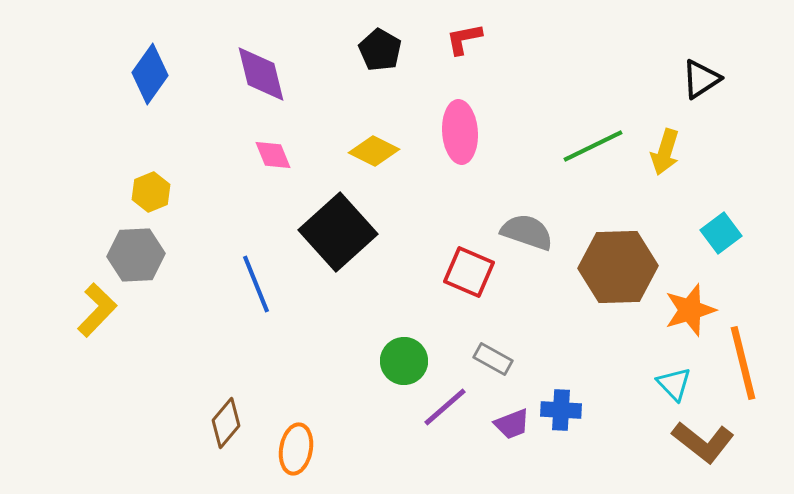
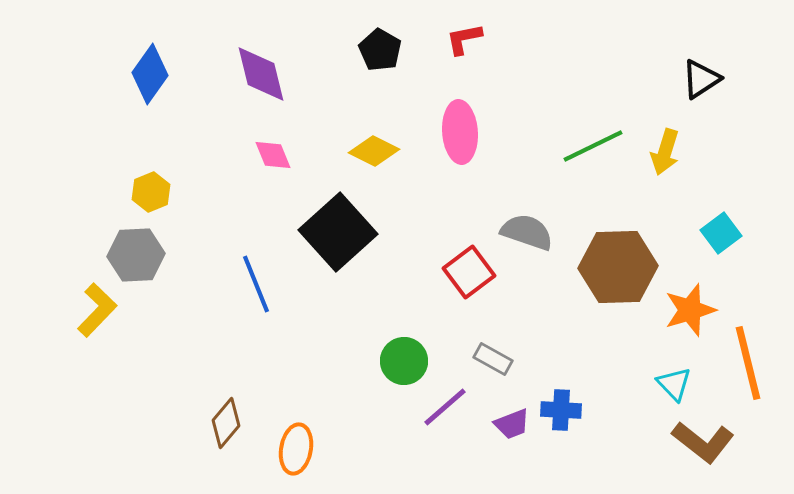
red square: rotated 30 degrees clockwise
orange line: moved 5 px right
